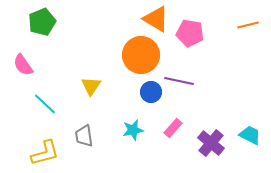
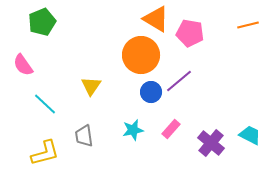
purple line: rotated 52 degrees counterclockwise
pink rectangle: moved 2 px left, 1 px down
